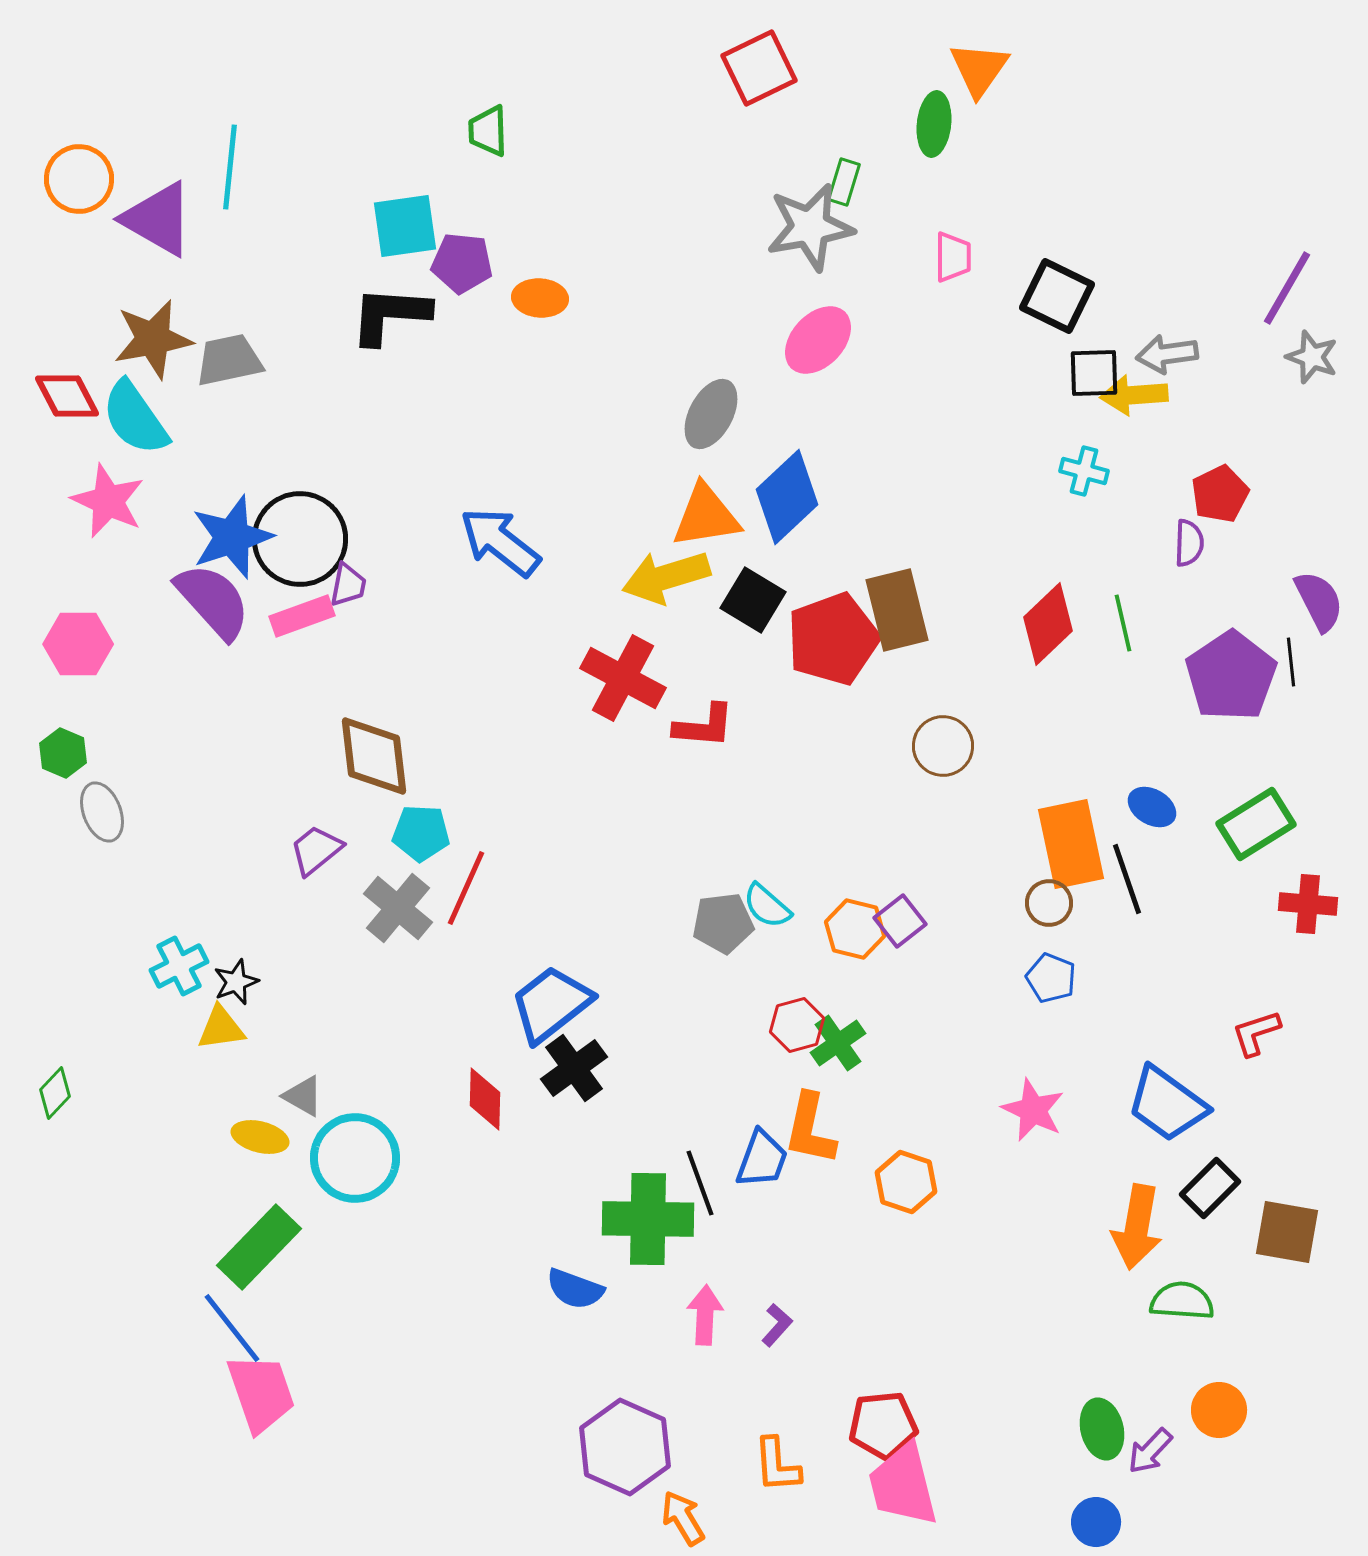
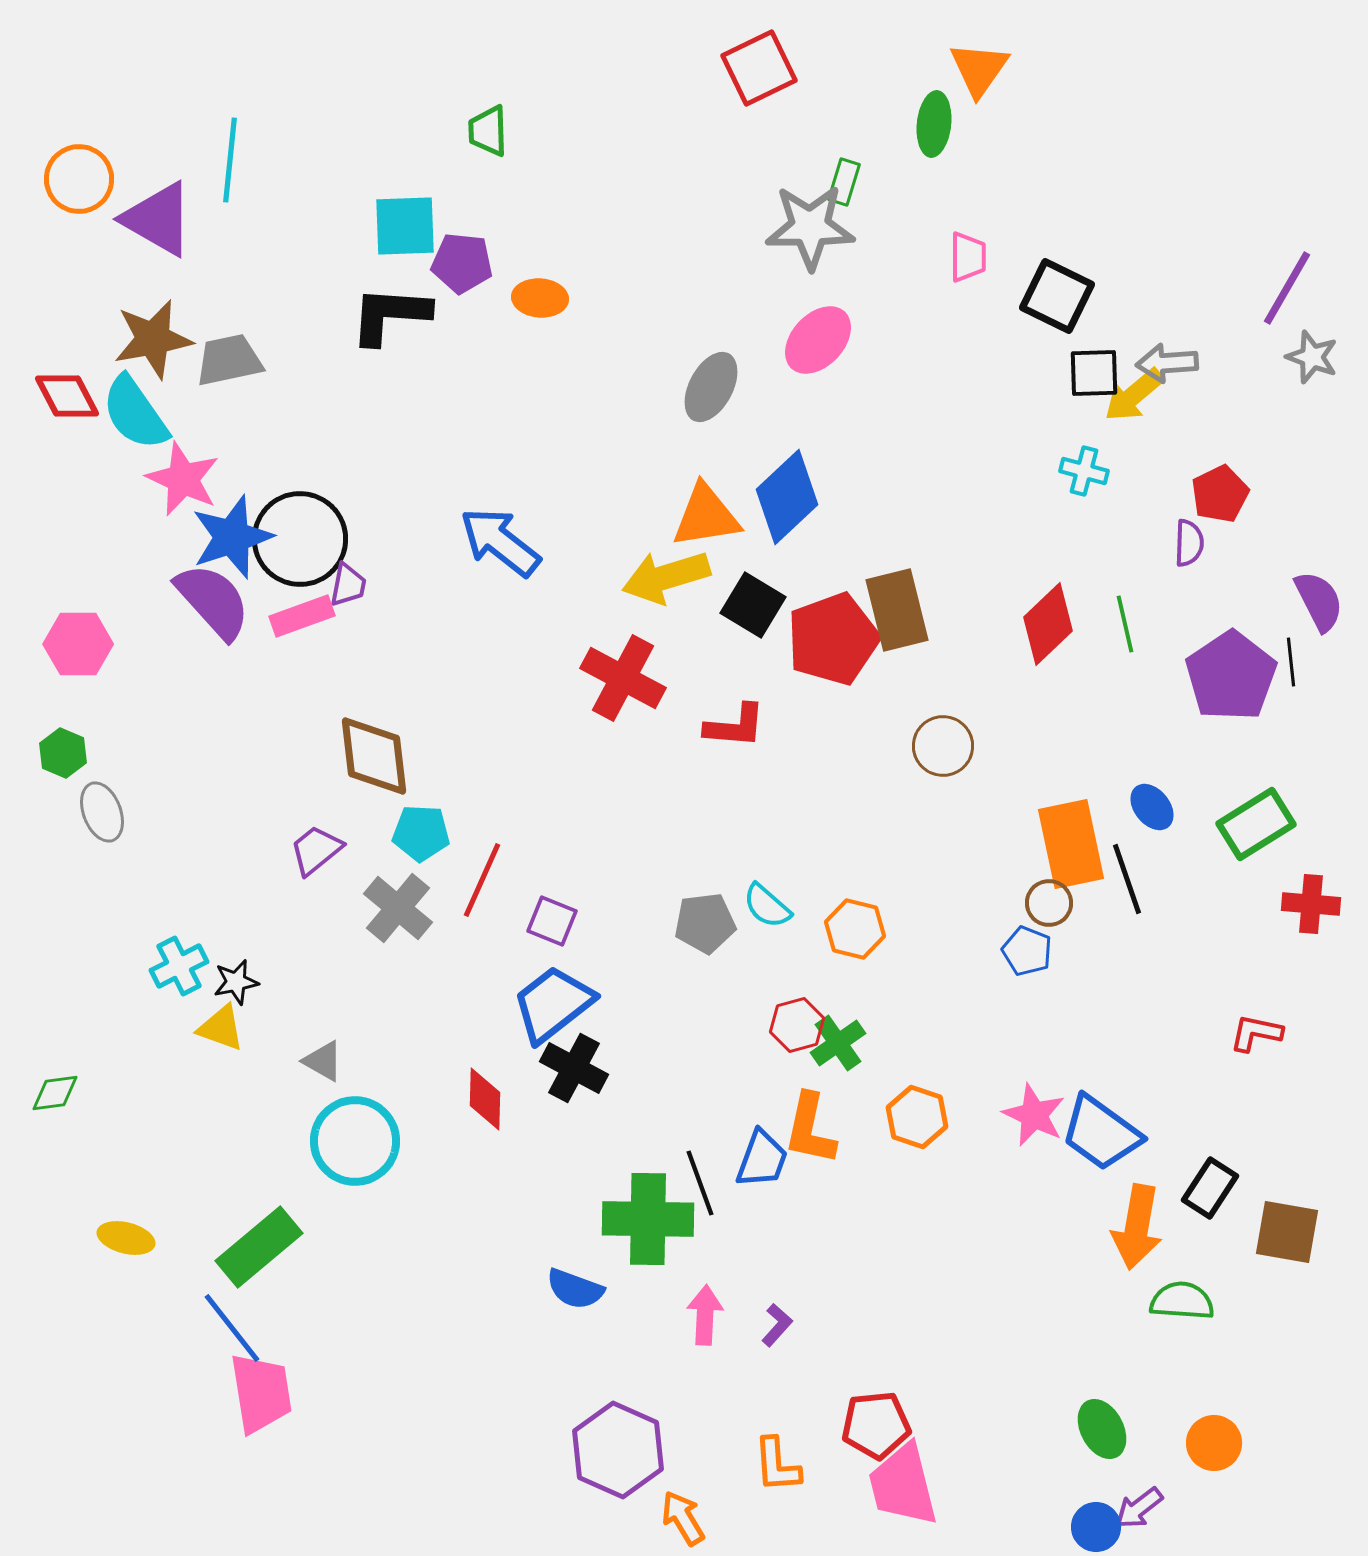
cyan line at (230, 167): moved 7 px up
cyan square at (405, 226): rotated 6 degrees clockwise
gray star at (810, 227): rotated 10 degrees clockwise
pink trapezoid at (953, 257): moved 15 px right
gray arrow at (1167, 354): moved 9 px down; rotated 4 degrees clockwise
yellow arrow at (1134, 395): rotated 36 degrees counterclockwise
gray ellipse at (711, 414): moved 27 px up
cyan semicircle at (135, 418): moved 5 px up
pink star at (108, 501): moved 75 px right, 22 px up
black square at (753, 600): moved 5 px down
green line at (1123, 623): moved 2 px right, 1 px down
red L-shape at (704, 726): moved 31 px right
blue ellipse at (1152, 807): rotated 21 degrees clockwise
red line at (466, 888): moved 16 px right, 8 px up
red cross at (1308, 904): moved 3 px right
purple square at (900, 921): moved 348 px left; rotated 30 degrees counterclockwise
gray pentagon at (723, 923): moved 18 px left
blue pentagon at (1051, 978): moved 24 px left, 27 px up
black star at (236, 982): rotated 9 degrees clockwise
blue trapezoid at (551, 1004): moved 2 px right
yellow triangle at (221, 1028): rotated 28 degrees clockwise
red L-shape at (1256, 1033): rotated 30 degrees clockwise
black cross at (574, 1068): rotated 26 degrees counterclockwise
green diamond at (55, 1093): rotated 39 degrees clockwise
gray triangle at (303, 1096): moved 20 px right, 35 px up
blue trapezoid at (1167, 1104): moved 66 px left, 29 px down
pink star at (1033, 1110): moved 1 px right, 5 px down
yellow ellipse at (260, 1137): moved 134 px left, 101 px down
cyan circle at (355, 1158): moved 17 px up
orange hexagon at (906, 1182): moved 11 px right, 65 px up
black rectangle at (1210, 1188): rotated 12 degrees counterclockwise
green rectangle at (259, 1247): rotated 6 degrees clockwise
pink trapezoid at (261, 1393): rotated 10 degrees clockwise
orange circle at (1219, 1410): moved 5 px left, 33 px down
red pentagon at (883, 1425): moved 7 px left
green ellipse at (1102, 1429): rotated 14 degrees counterclockwise
purple hexagon at (625, 1447): moved 7 px left, 3 px down
purple arrow at (1150, 1451): moved 11 px left, 57 px down; rotated 9 degrees clockwise
blue circle at (1096, 1522): moved 5 px down
